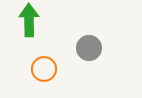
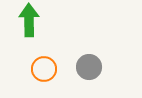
gray circle: moved 19 px down
